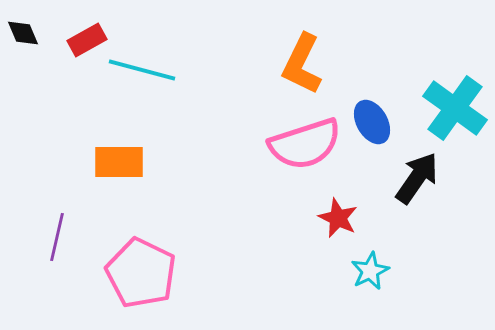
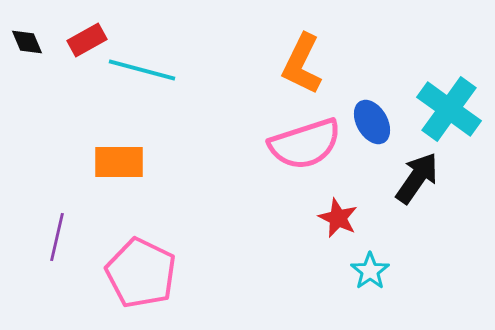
black diamond: moved 4 px right, 9 px down
cyan cross: moved 6 px left, 1 px down
cyan star: rotated 9 degrees counterclockwise
